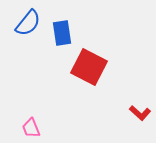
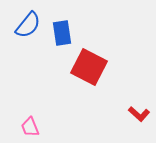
blue semicircle: moved 2 px down
red L-shape: moved 1 px left, 1 px down
pink trapezoid: moved 1 px left, 1 px up
